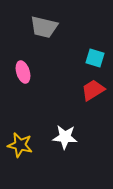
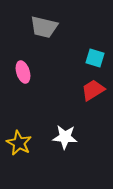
yellow star: moved 1 px left, 2 px up; rotated 15 degrees clockwise
